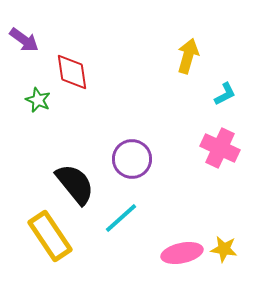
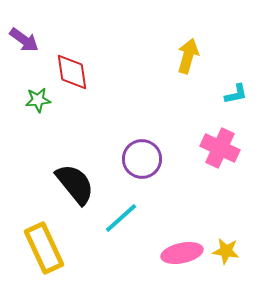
cyan L-shape: moved 11 px right; rotated 15 degrees clockwise
green star: rotated 30 degrees counterclockwise
purple circle: moved 10 px right
yellow rectangle: moved 6 px left, 12 px down; rotated 9 degrees clockwise
yellow star: moved 2 px right, 2 px down
